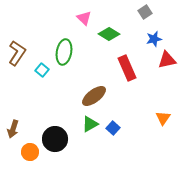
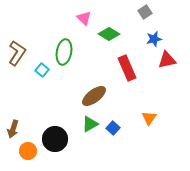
orange triangle: moved 14 px left
orange circle: moved 2 px left, 1 px up
